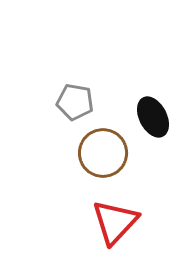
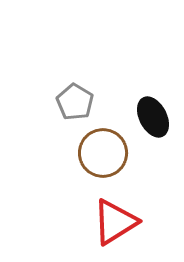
gray pentagon: rotated 21 degrees clockwise
red triangle: rotated 15 degrees clockwise
